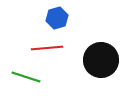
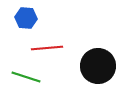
blue hexagon: moved 31 px left; rotated 20 degrees clockwise
black circle: moved 3 px left, 6 px down
